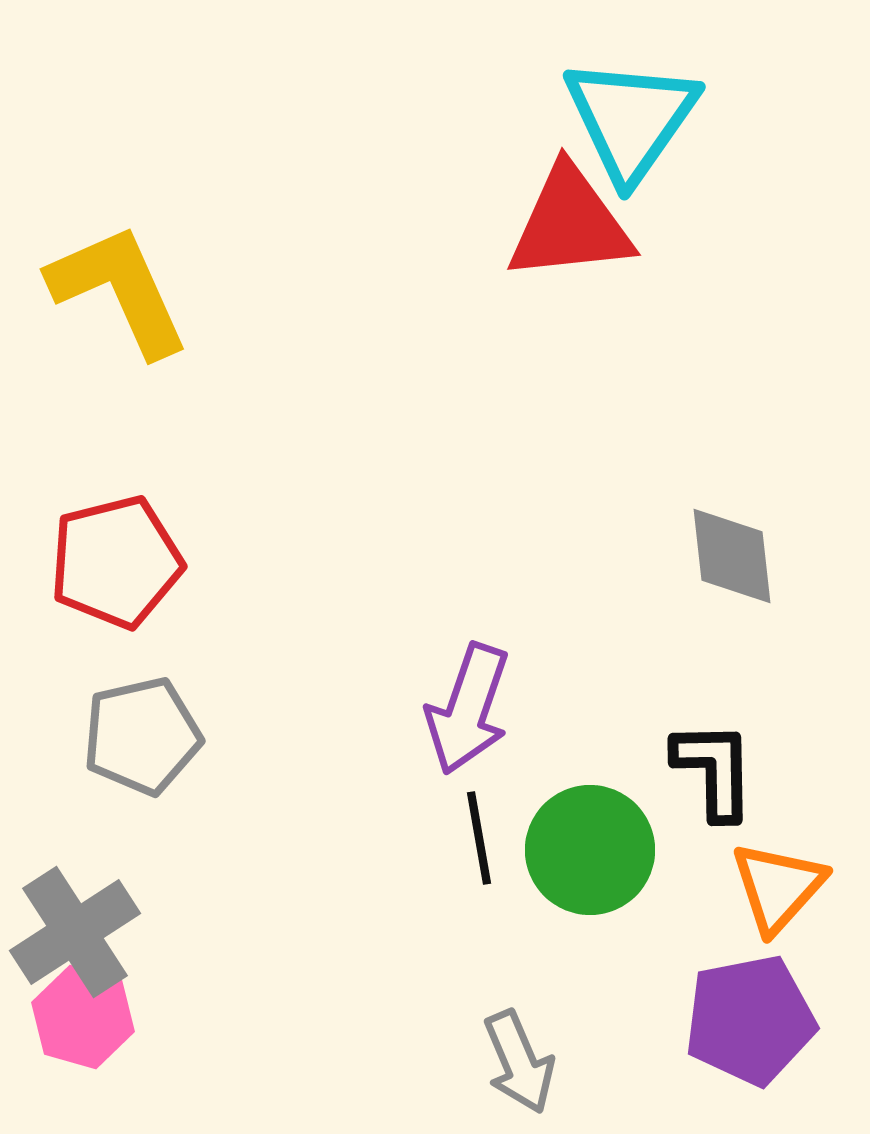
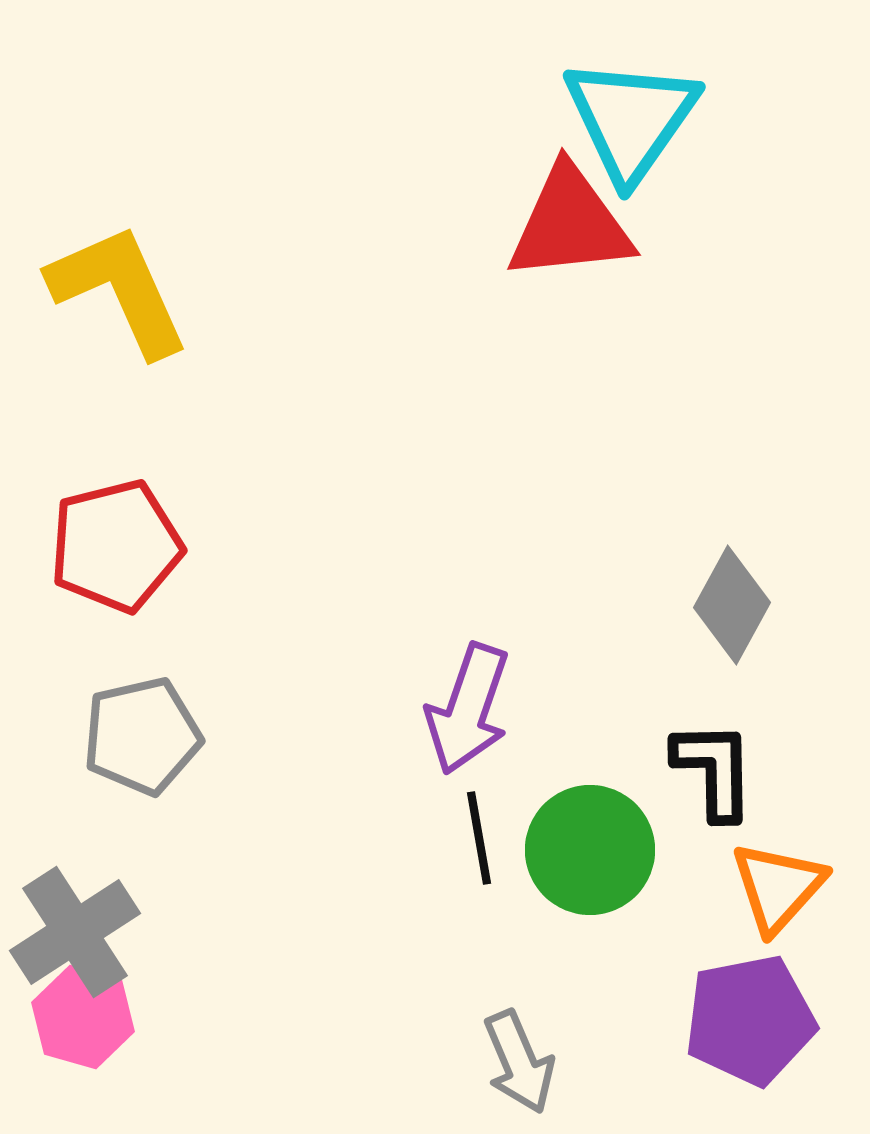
gray diamond: moved 49 px down; rotated 35 degrees clockwise
red pentagon: moved 16 px up
